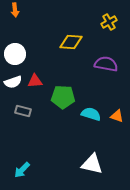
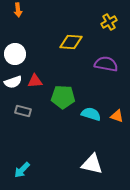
orange arrow: moved 3 px right
